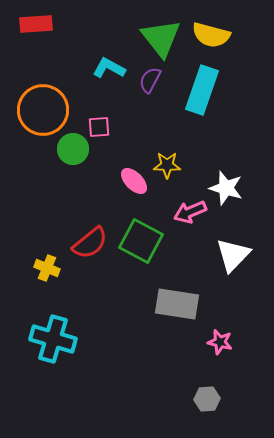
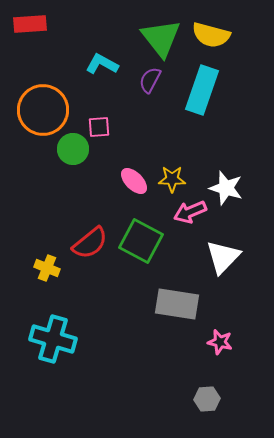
red rectangle: moved 6 px left
cyan L-shape: moved 7 px left, 4 px up
yellow star: moved 5 px right, 14 px down
white triangle: moved 10 px left, 2 px down
